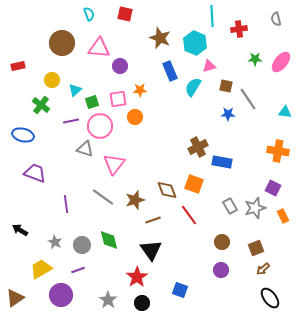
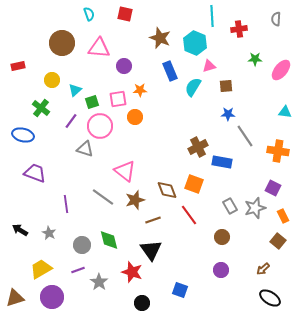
gray semicircle at (276, 19): rotated 16 degrees clockwise
pink ellipse at (281, 62): moved 8 px down
purple circle at (120, 66): moved 4 px right
brown square at (226, 86): rotated 16 degrees counterclockwise
gray line at (248, 99): moved 3 px left, 37 px down
green cross at (41, 105): moved 3 px down
purple line at (71, 121): rotated 42 degrees counterclockwise
pink triangle at (114, 164): moved 11 px right, 7 px down; rotated 30 degrees counterclockwise
gray star at (55, 242): moved 6 px left, 9 px up
brown circle at (222, 242): moved 5 px up
brown square at (256, 248): moved 22 px right, 7 px up; rotated 28 degrees counterclockwise
red star at (137, 277): moved 5 px left, 5 px up; rotated 20 degrees counterclockwise
purple circle at (61, 295): moved 9 px left, 2 px down
brown triangle at (15, 298): rotated 18 degrees clockwise
black ellipse at (270, 298): rotated 20 degrees counterclockwise
gray star at (108, 300): moved 9 px left, 18 px up
